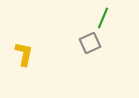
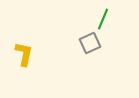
green line: moved 1 px down
